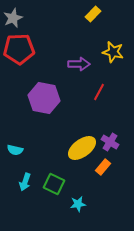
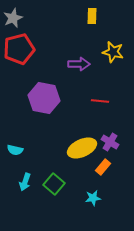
yellow rectangle: moved 1 px left, 2 px down; rotated 42 degrees counterclockwise
red pentagon: rotated 12 degrees counterclockwise
red line: moved 1 px right, 9 px down; rotated 66 degrees clockwise
yellow ellipse: rotated 12 degrees clockwise
green square: rotated 15 degrees clockwise
cyan star: moved 15 px right, 6 px up
